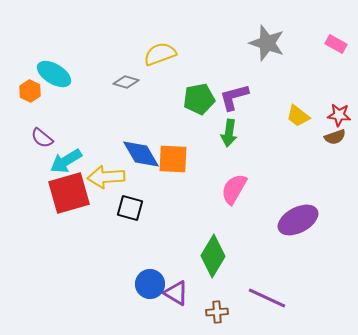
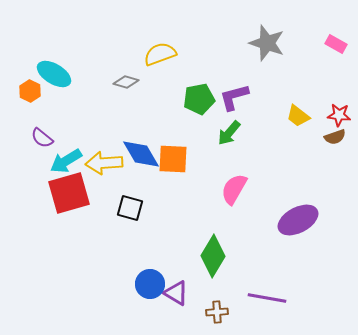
green arrow: rotated 32 degrees clockwise
yellow arrow: moved 2 px left, 14 px up
purple line: rotated 15 degrees counterclockwise
